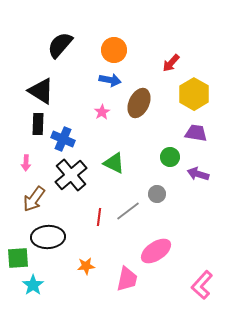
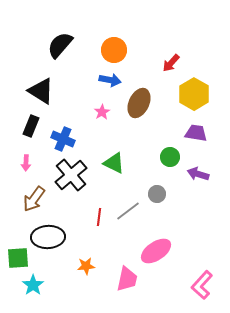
black rectangle: moved 7 px left, 2 px down; rotated 20 degrees clockwise
